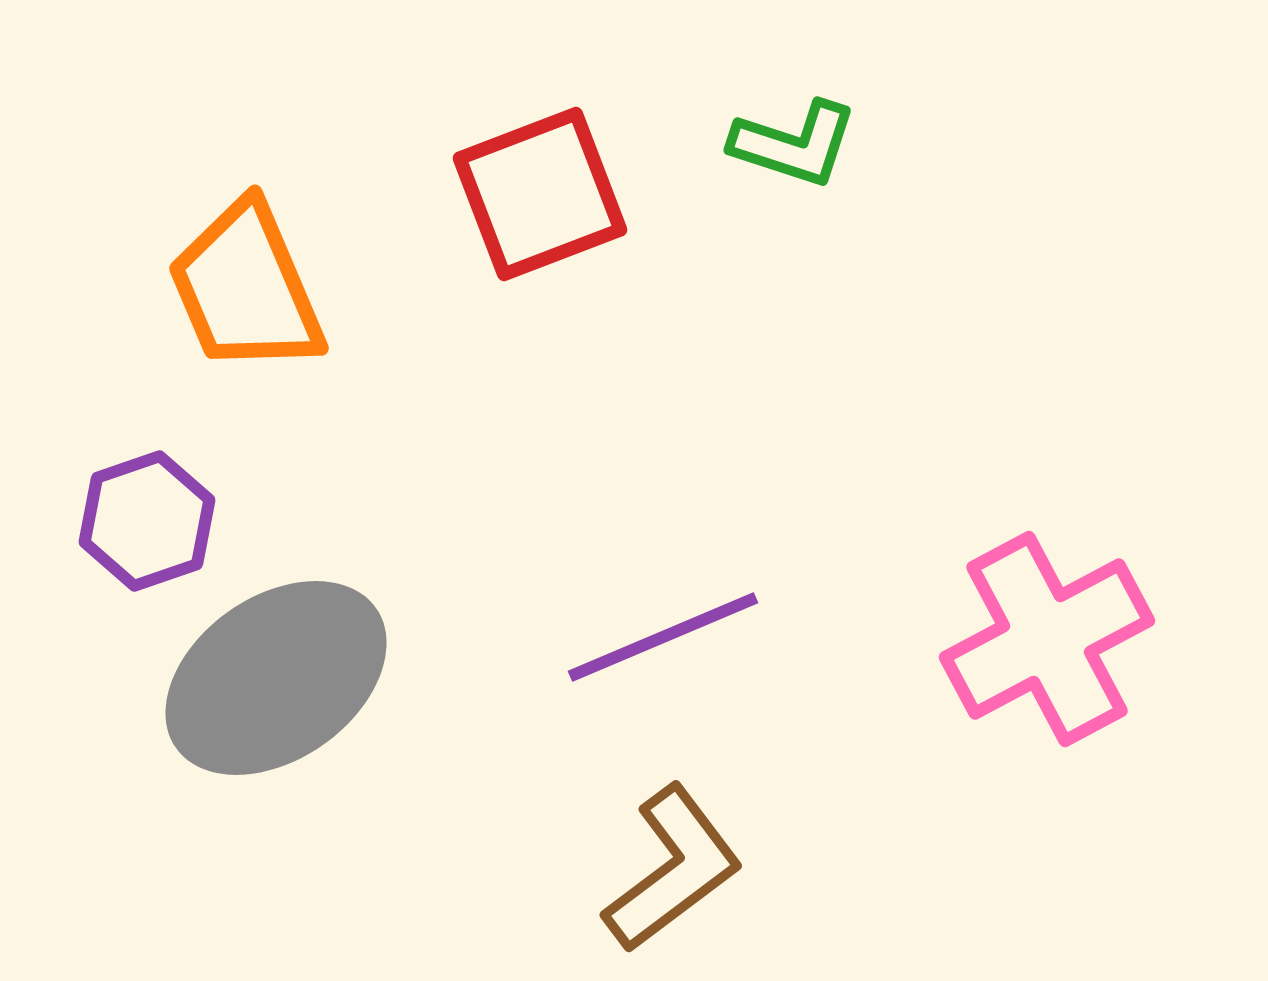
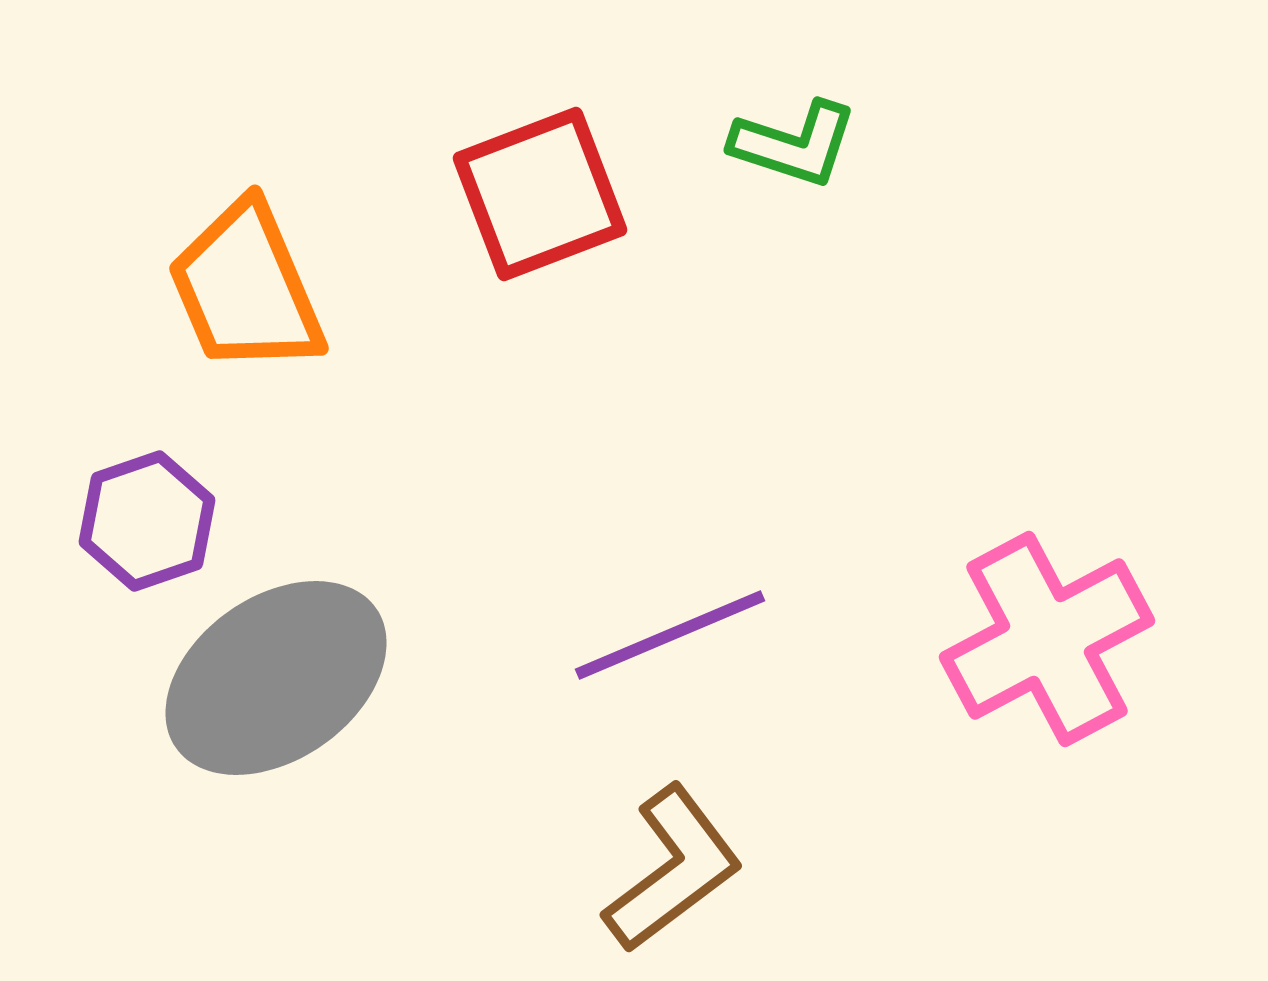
purple line: moved 7 px right, 2 px up
